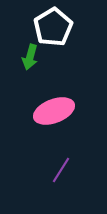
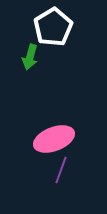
pink ellipse: moved 28 px down
purple line: rotated 12 degrees counterclockwise
